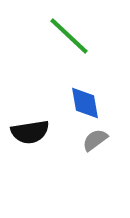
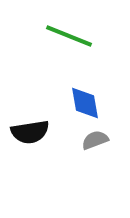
green line: rotated 21 degrees counterclockwise
gray semicircle: rotated 16 degrees clockwise
